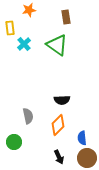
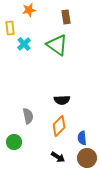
orange diamond: moved 1 px right, 1 px down
black arrow: moved 1 px left; rotated 32 degrees counterclockwise
